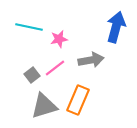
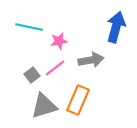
pink star: moved 2 px down
